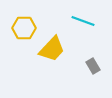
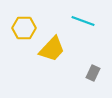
gray rectangle: moved 7 px down; rotated 56 degrees clockwise
